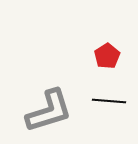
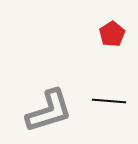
red pentagon: moved 5 px right, 22 px up
